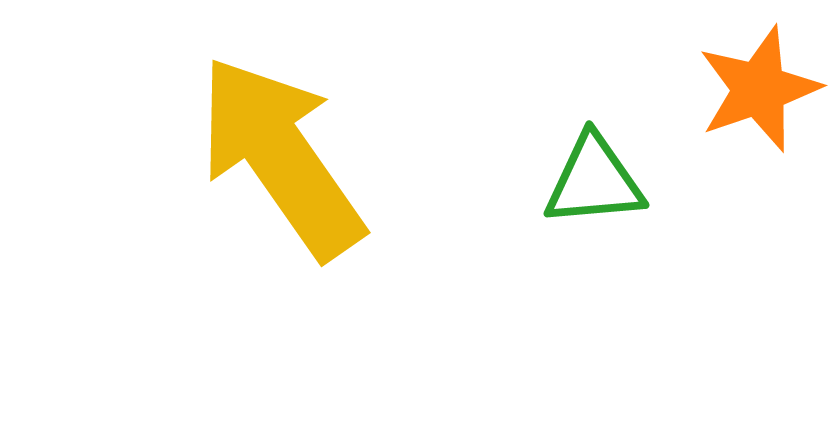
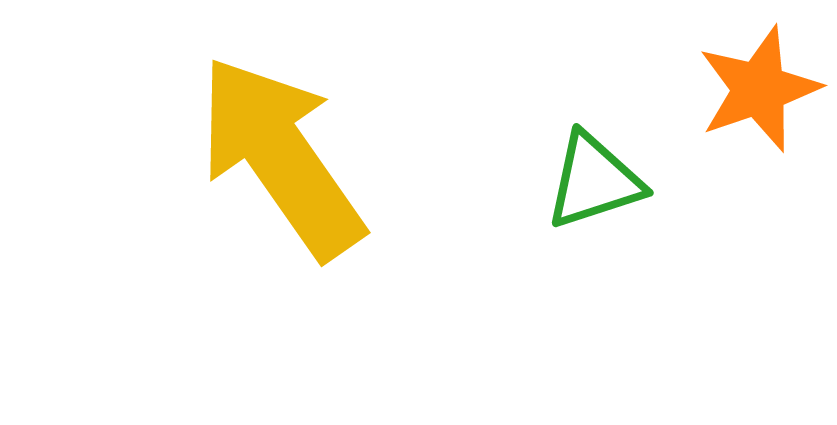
green triangle: rotated 13 degrees counterclockwise
